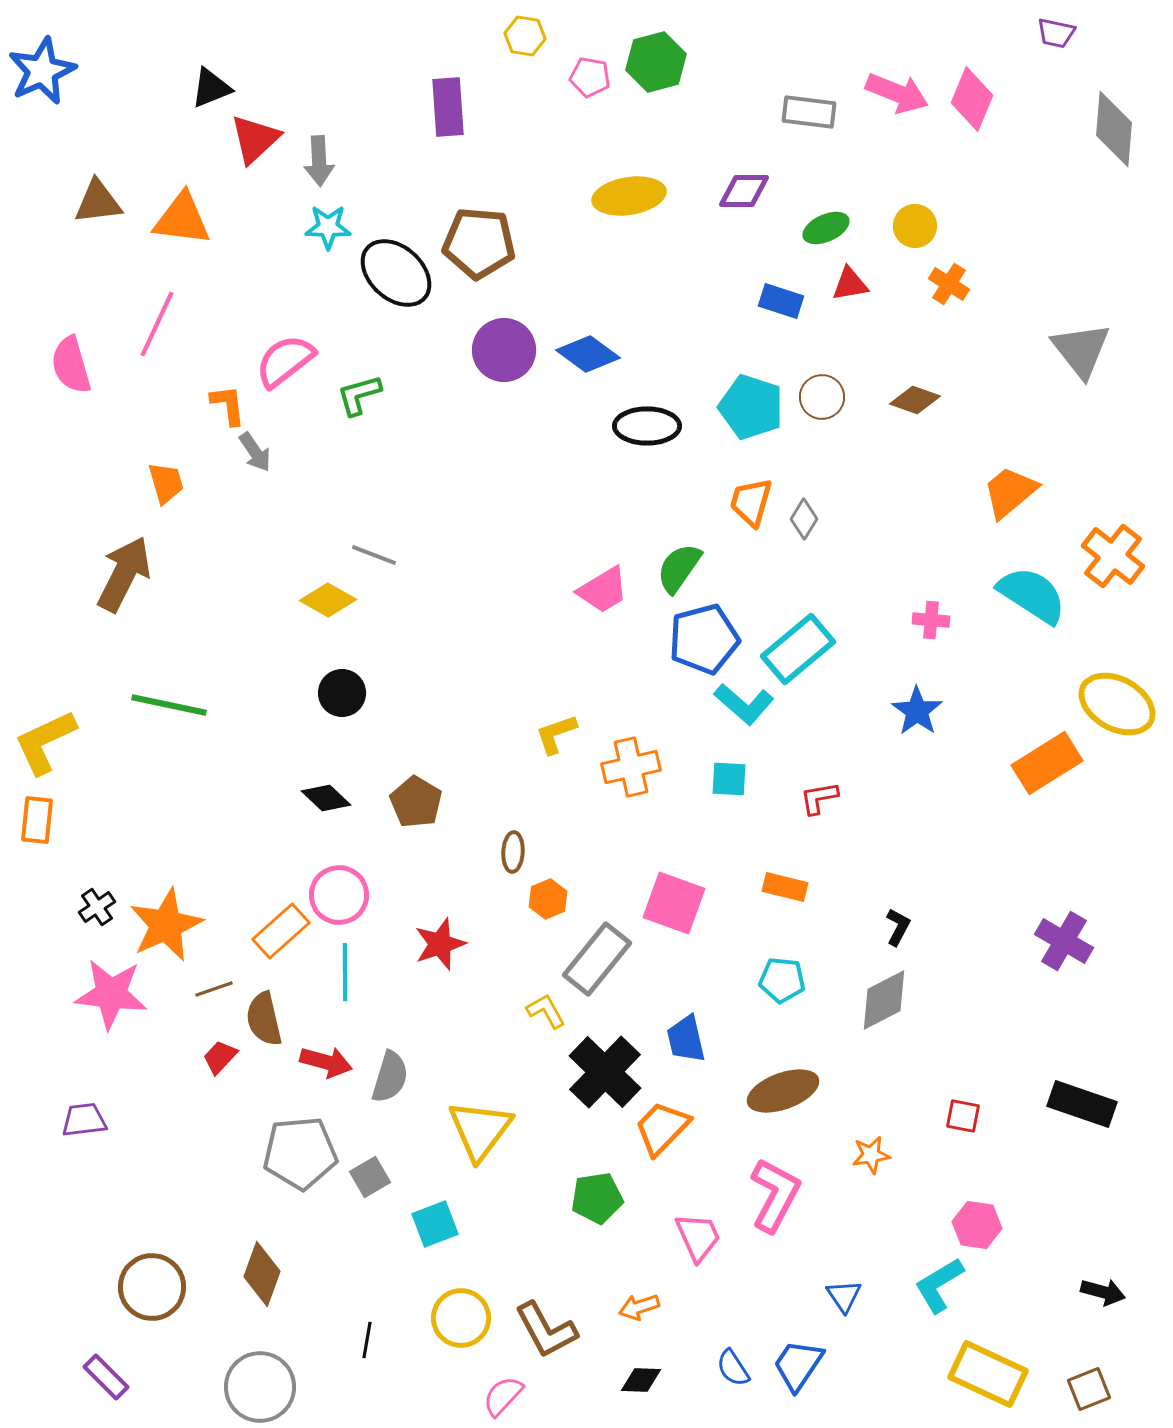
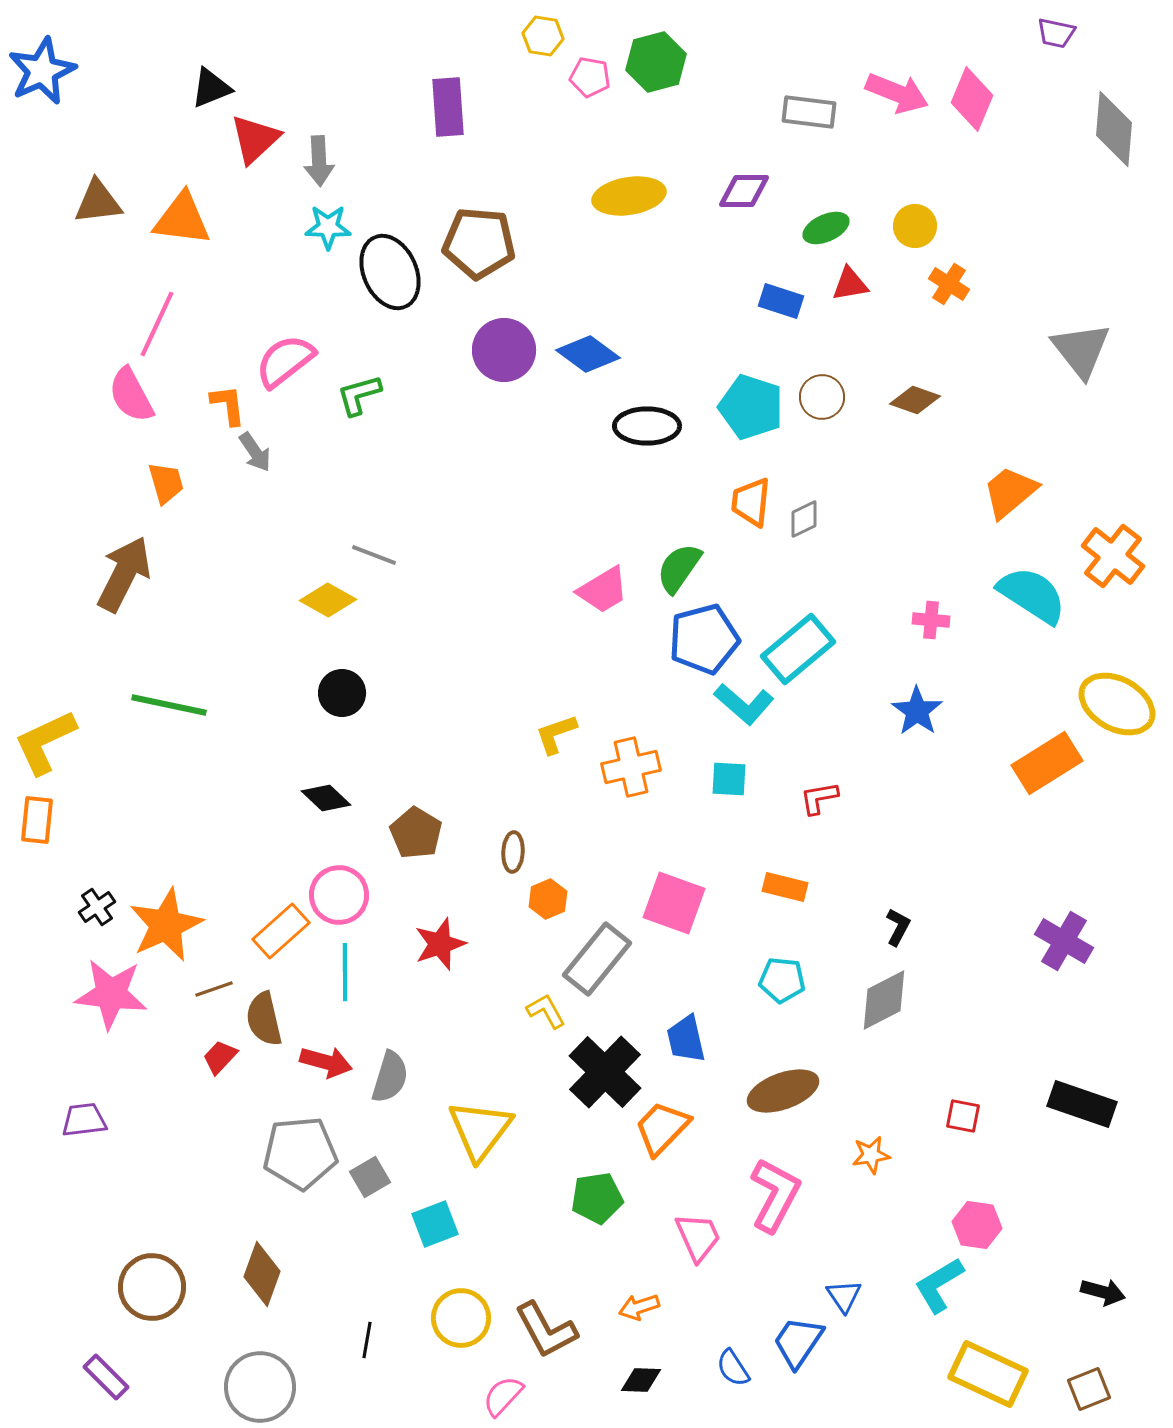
yellow hexagon at (525, 36): moved 18 px right
black ellipse at (396, 273): moved 6 px left, 1 px up; rotated 24 degrees clockwise
pink semicircle at (71, 365): moved 60 px right, 30 px down; rotated 12 degrees counterclockwise
orange trapezoid at (751, 502): rotated 10 degrees counterclockwise
gray diamond at (804, 519): rotated 33 degrees clockwise
brown pentagon at (416, 802): moved 31 px down
blue trapezoid at (798, 1365): moved 23 px up
